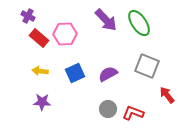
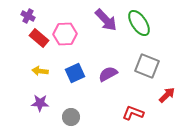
red arrow: rotated 84 degrees clockwise
purple star: moved 2 px left, 1 px down
gray circle: moved 37 px left, 8 px down
